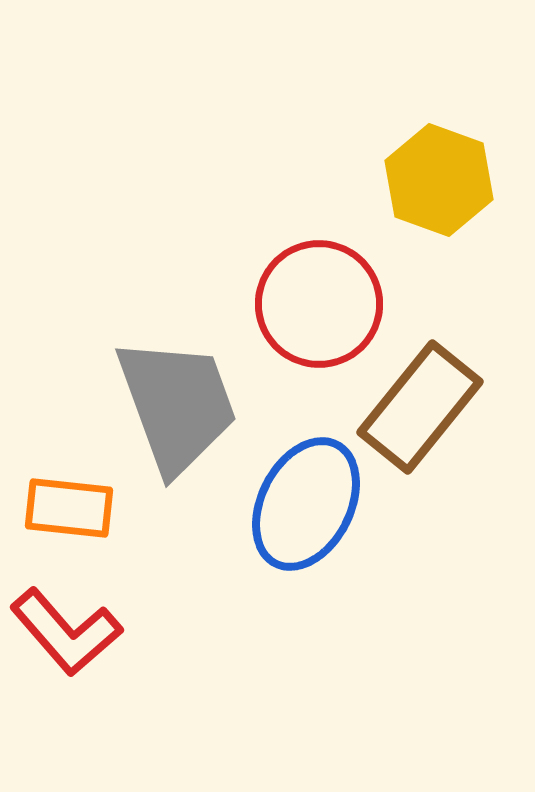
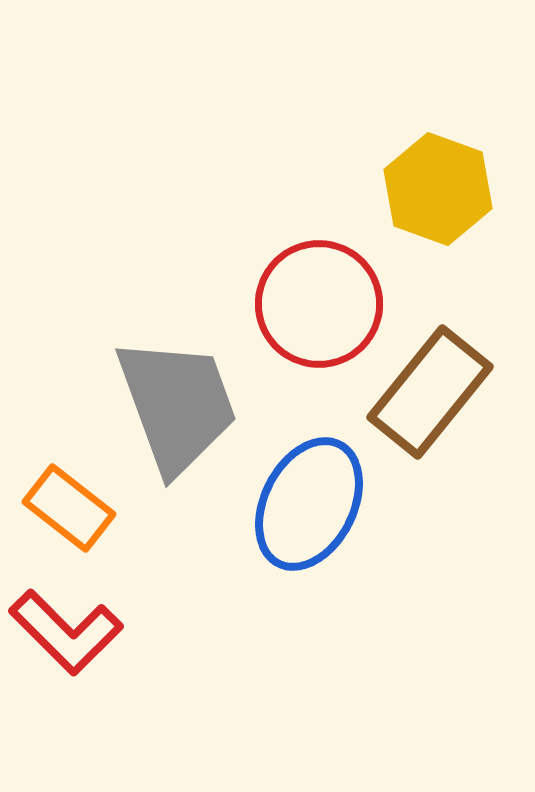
yellow hexagon: moved 1 px left, 9 px down
brown rectangle: moved 10 px right, 15 px up
blue ellipse: moved 3 px right
orange rectangle: rotated 32 degrees clockwise
red L-shape: rotated 4 degrees counterclockwise
